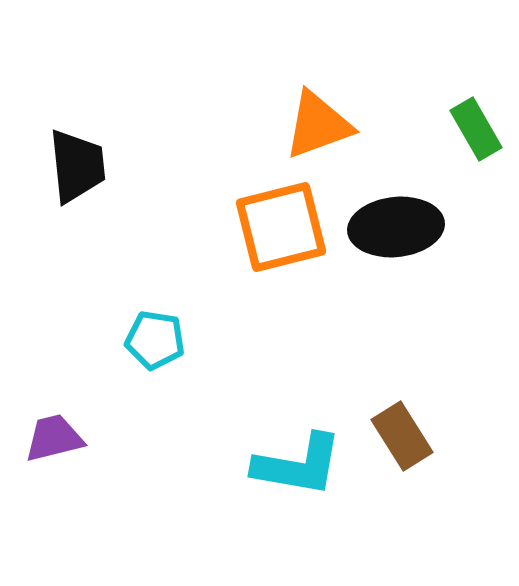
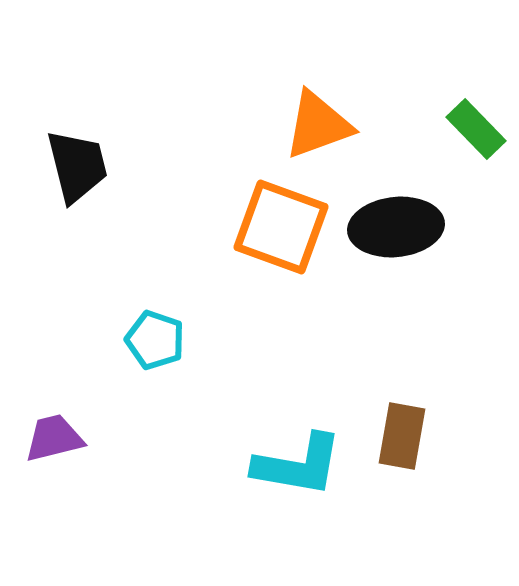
green rectangle: rotated 14 degrees counterclockwise
black trapezoid: rotated 8 degrees counterclockwise
orange square: rotated 34 degrees clockwise
cyan pentagon: rotated 10 degrees clockwise
brown rectangle: rotated 42 degrees clockwise
